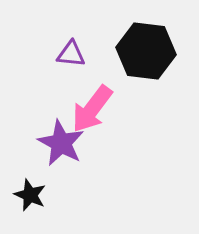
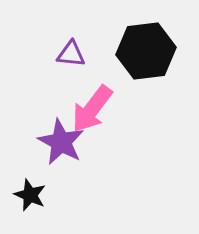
black hexagon: rotated 14 degrees counterclockwise
purple star: moved 1 px up
